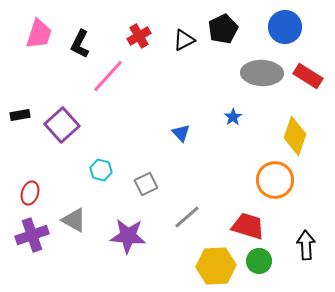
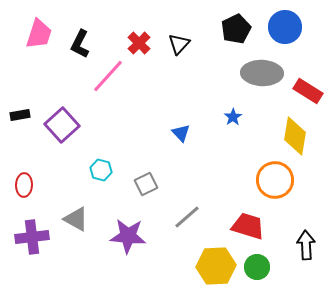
black pentagon: moved 13 px right
red cross: moved 7 px down; rotated 15 degrees counterclockwise
black triangle: moved 5 px left, 4 px down; rotated 20 degrees counterclockwise
red rectangle: moved 15 px down
yellow diamond: rotated 9 degrees counterclockwise
red ellipse: moved 6 px left, 8 px up; rotated 15 degrees counterclockwise
gray triangle: moved 2 px right, 1 px up
purple cross: moved 2 px down; rotated 12 degrees clockwise
green circle: moved 2 px left, 6 px down
